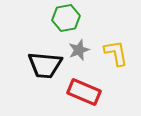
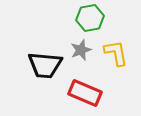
green hexagon: moved 24 px right
gray star: moved 2 px right
red rectangle: moved 1 px right, 1 px down
